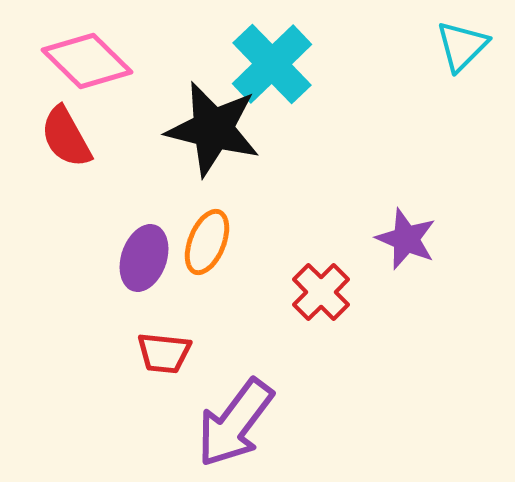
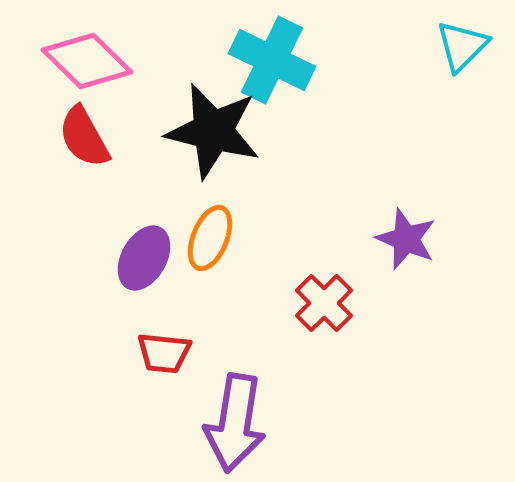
cyan cross: moved 4 px up; rotated 20 degrees counterclockwise
black star: moved 2 px down
red semicircle: moved 18 px right
orange ellipse: moved 3 px right, 4 px up
purple ellipse: rotated 10 degrees clockwise
red cross: moved 3 px right, 11 px down
purple arrow: rotated 28 degrees counterclockwise
